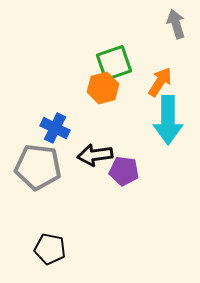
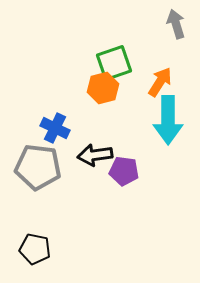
black pentagon: moved 15 px left
